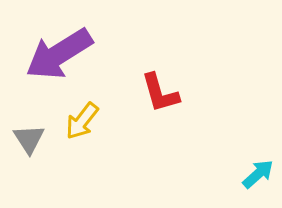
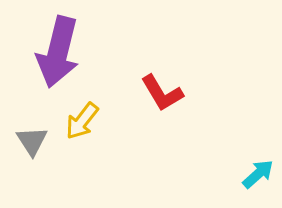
purple arrow: moved 1 px left, 2 px up; rotated 44 degrees counterclockwise
red L-shape: moved 2 px right; rotated 15 degrees counterclockwise
gray triangle: moved 3 px right, 2 px down
